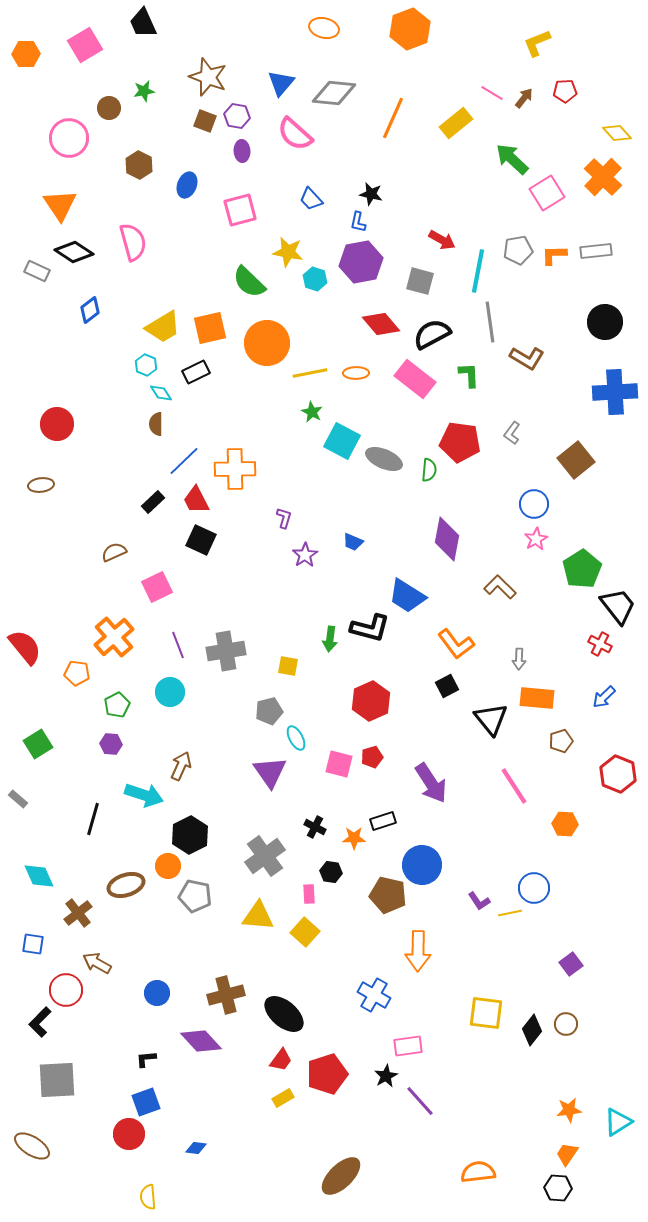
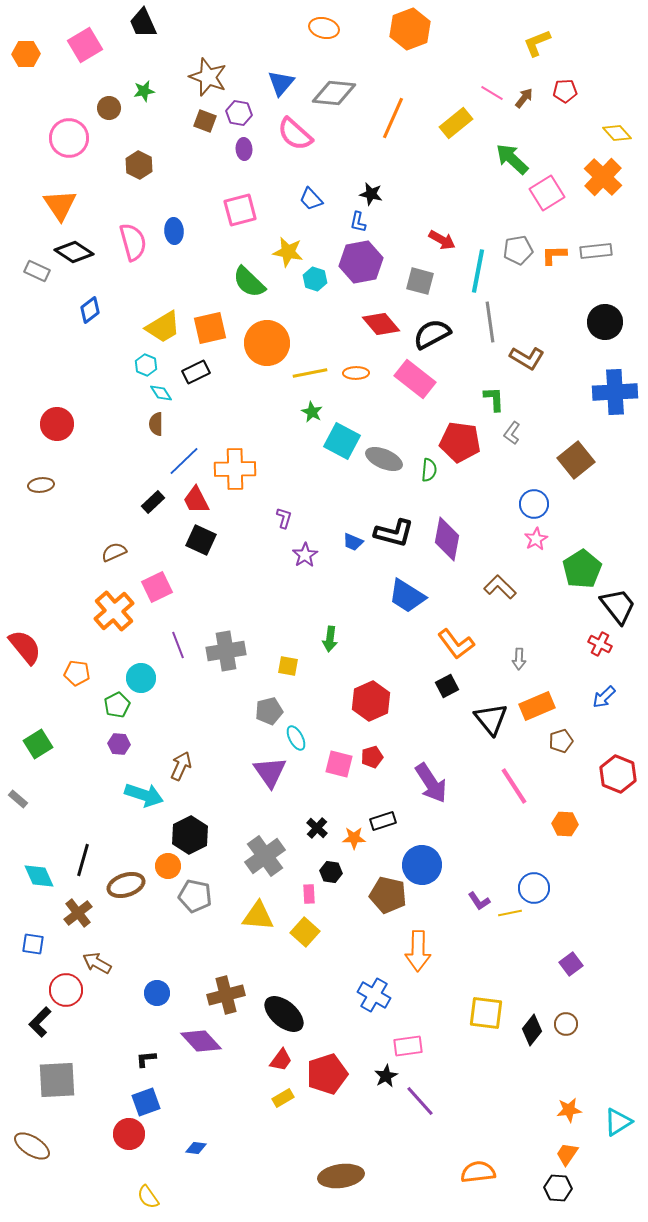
purple hexagon at (237, 116): moved 2 px right, 3 px up
purple ellipse at (242, 151): moved 2 px right, 2 px up
blue ellipse at (187, 185): moved 13 px left, 46 px down; rotated 25 degrees counterclockwise
green L-shape at (469, 375): moved 25 px right, 24 px down
black L-shape at (370, 628): moved 24 px right, 95 px up
orange cross at (114, 637): moved 26 px up
cyan circle at (170, 692): moved 29 px left, 14 px up
orange rectangle at (537, 698): moved 8 px down; rotated 28 degrees counterclockwise
purple hexagon at (111, 744): moved 8 px right
black line at (93, 819): moved 10 px left, 41 px down
black cross at (315, 827): moved 2 px right, 1 px down; rotated 15 degrees clockwise
brown ellipse at (341, 1176): rotated 36 degrees clockwise
yellow semicircle at (148, 1197): rotated 30 degrees counterclockwise
